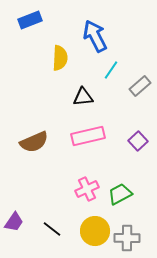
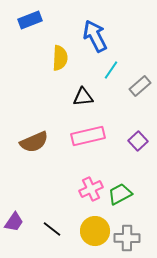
pink cross: moved 4 px right
